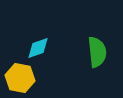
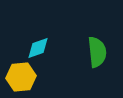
yellow hexagon: moved 1 px right, 1 px up; rotated 16 degrees counterclockwise
